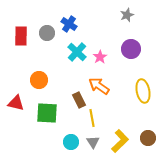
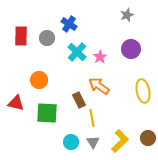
gray circle: moved 5 px down
